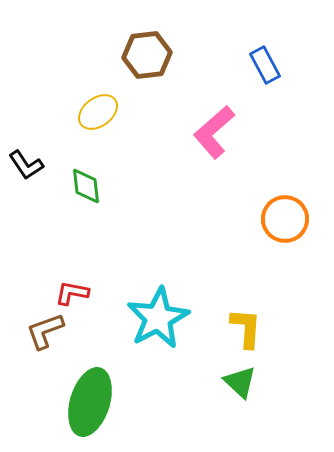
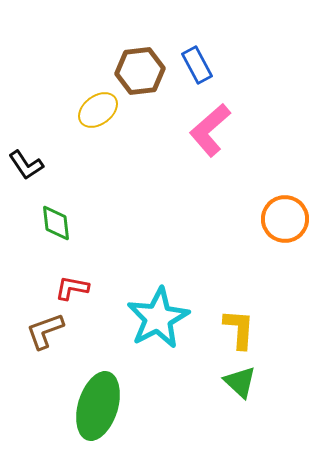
brown hexagon: moved 7 px left, 16 px down
blue rectangle: moved 68 px left
yellow ellipse: moved 2 px up
pink L-shape: moved 4 px left, 2 px up
green diamond: moved 30 px left, 37 px down
red L-shape: moved 5 px up
yellow L-shape: moved 7 px left, 1 px down
green ellipse: moved 8 px right, 4 px down
